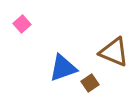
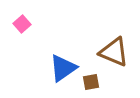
blue triangle: rotated 16 degrees counterclockwise
brown square: moved 1 px right, 1 px up; rotated 24 degrees clockwise
